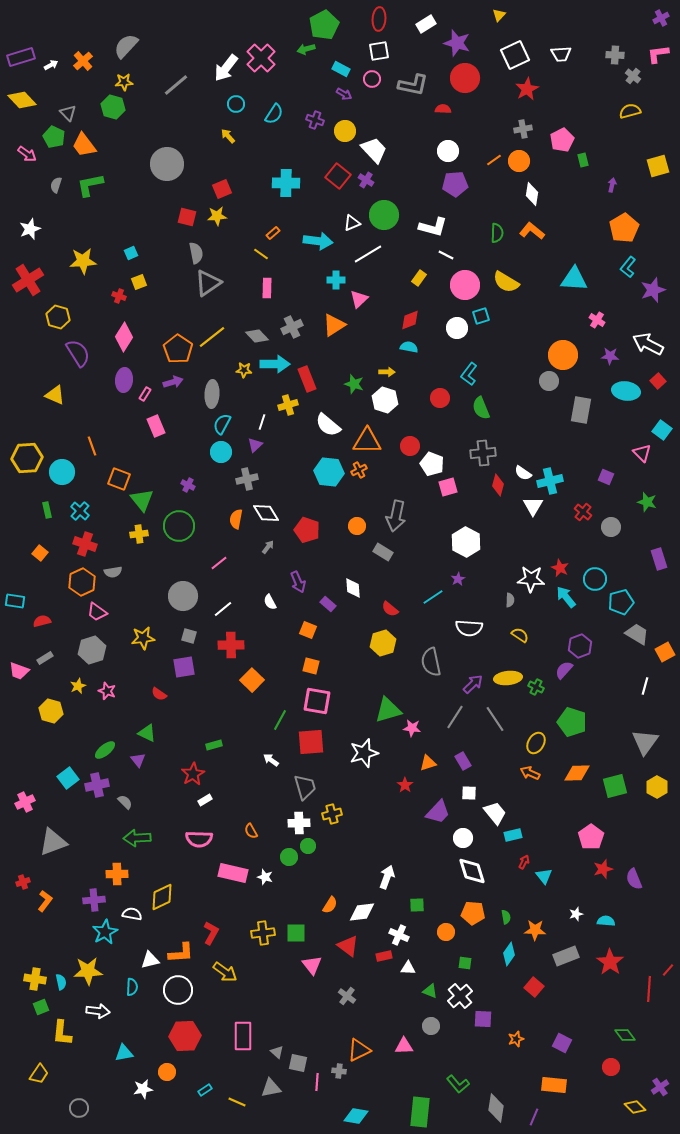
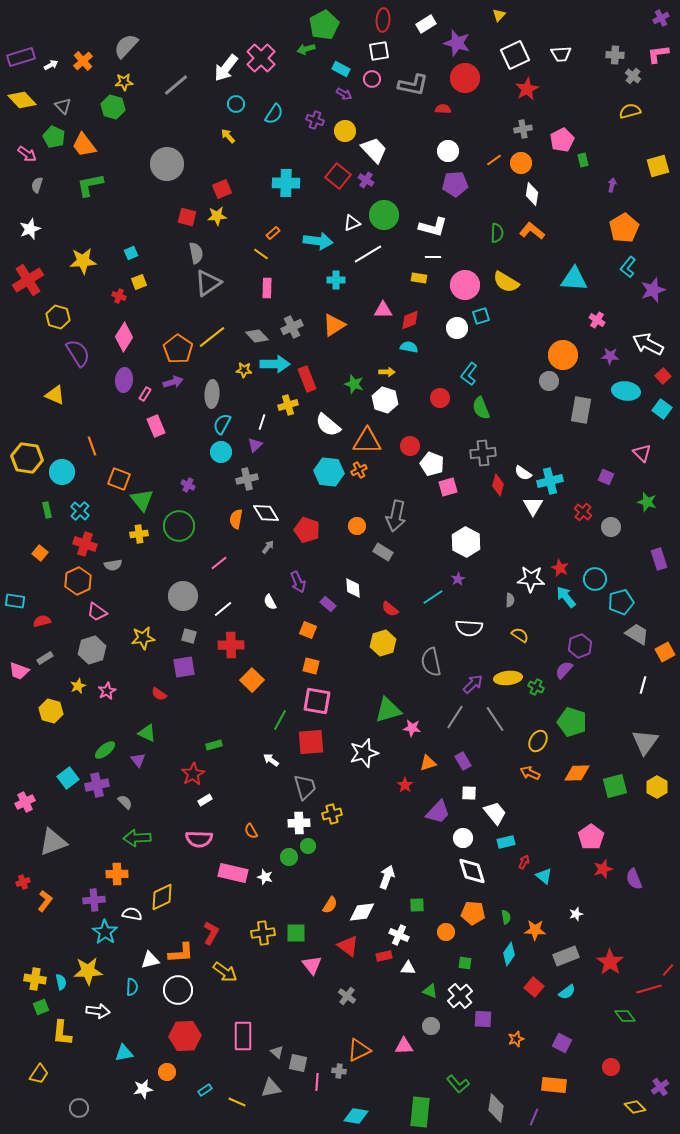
red ellipse at (379, 19): moved 4 px right, 1 px down
gray triangle at (68, 113): moved 5 px left, 7 px up
orange circle at (519, 161): moved 2 px right, 2 px down
gray semicircle at (56, 185): moved 19 px left
white line at (446, 255): moved 13 px left, 2 px down; rotated 28 degrees counterclockwise
yellow rectangle at (419, 278): rotated 63 degrees clockwise
pink triangle at (359, 299): moved 24 px right, 11 px down; rotated 42 degrees clockwise
red square at (658, 381): moved 5 px right, 5 px up
cyan square at (662, 430): moved 21 px up
yellow hexagon at (27, 458): rotated 12 degrees clockwise
gray semicircle at (113, 572): moved 7 px up
orange hexagon at (82, 582): moved 4 px left, 1 px up
white line at (645, 686): moved 2 px left, 1 px up
pink star at (107, 691): rotated 24 degrees clockwise
yellow ellipse at (536, 743): moved 2 px right, 2 px up
cyan rectangle at (513, 835): moved 7 px left, 7 px down
cyan triangle at (544, 876): rotated 12 degrees counterclockwise
cyan semicircle at (606, 921): moved 39 px left, 71 px down; rotated 138 degrees clockwise
cyan star at (105, 932): rotated 10 degrees counterclockwise
red line at (649, 989): rotated 70 degrees clockwise
green diamond at (625, 1035): moved 19 px up
